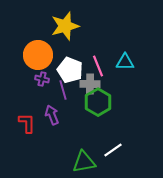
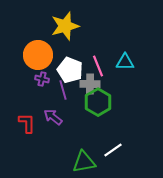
purple arrow: moved 1 px right, 2 px down; rotated 30 degrees counterclockwise
